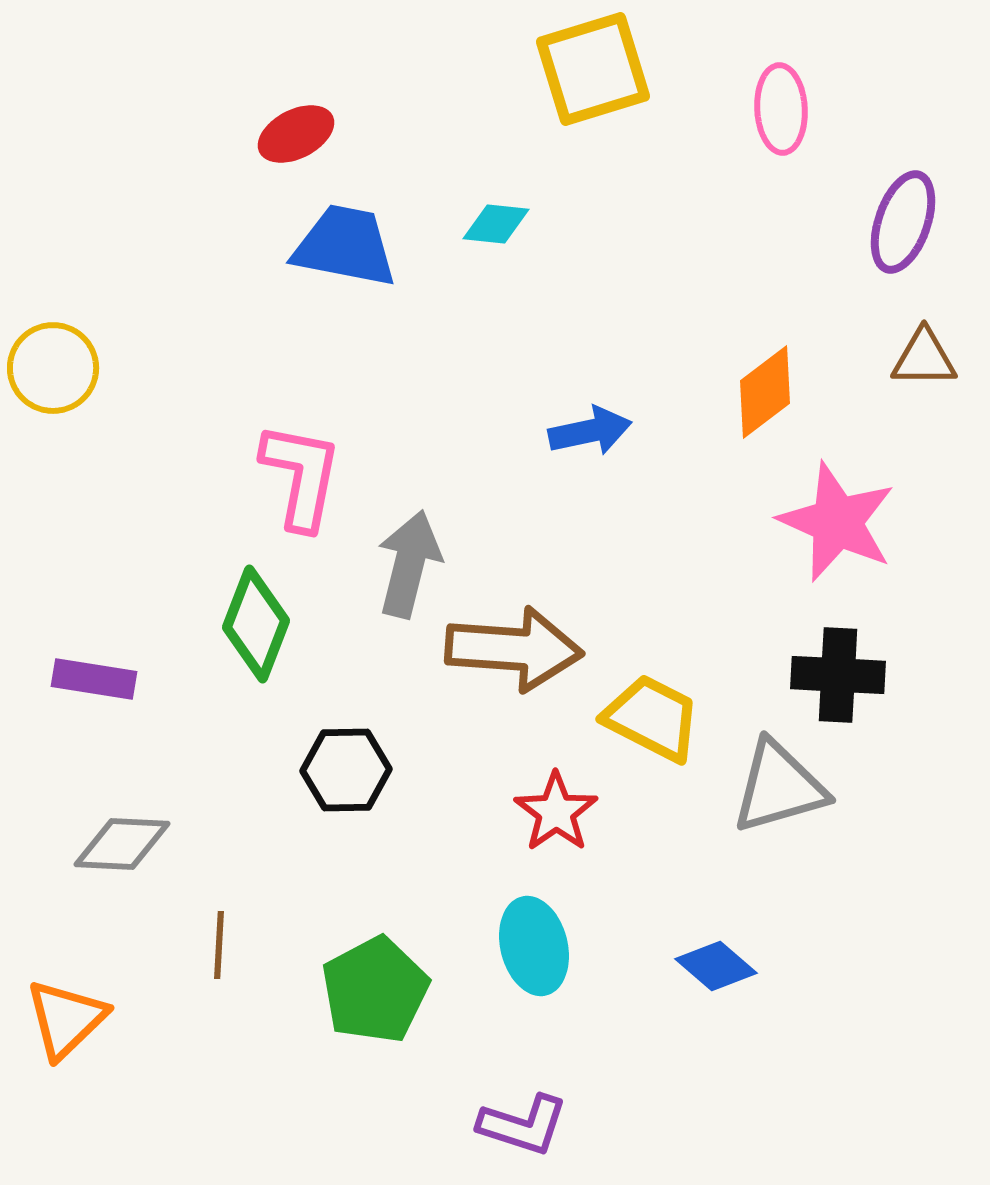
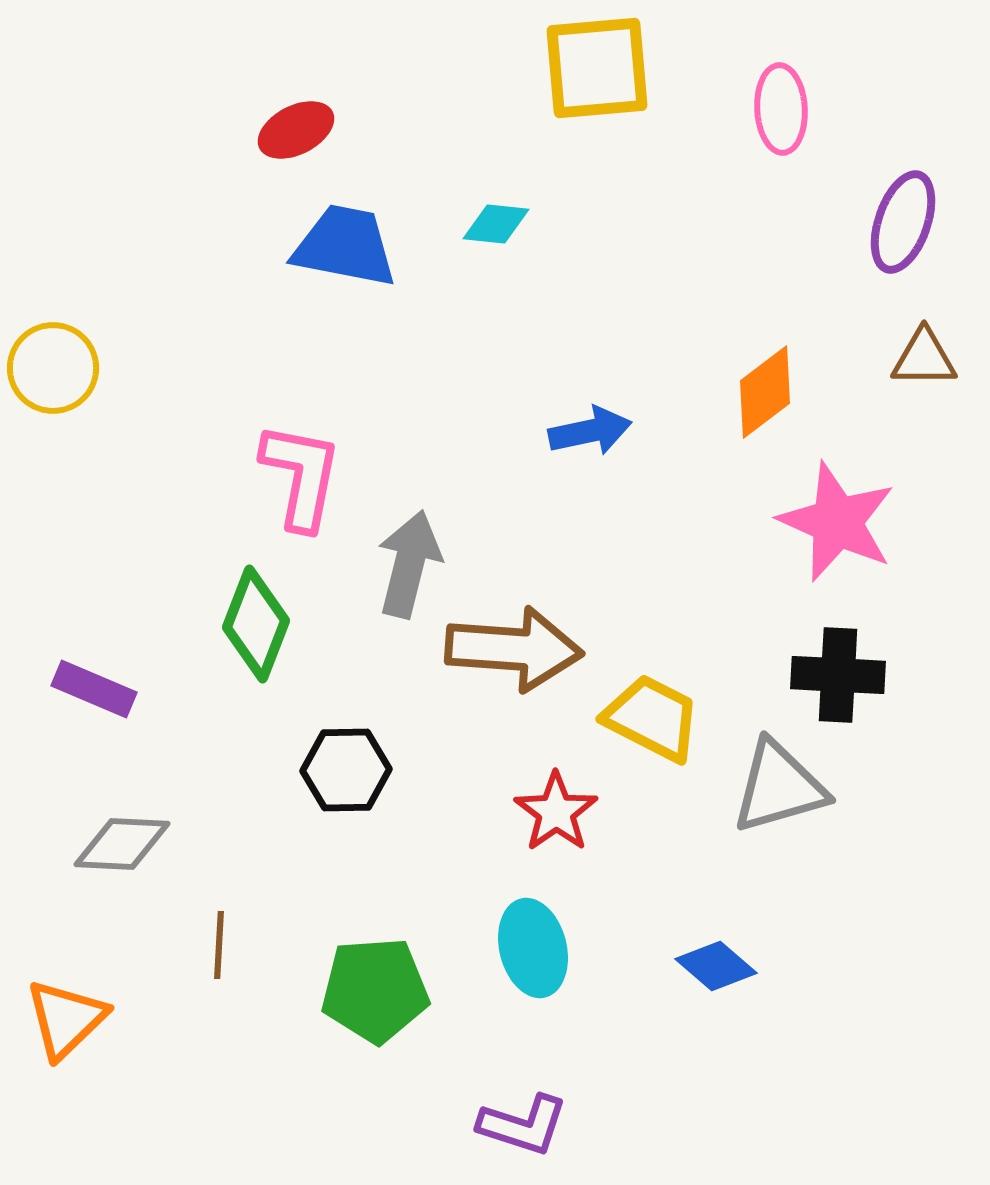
yellow square: moved 4 px right, 1 px up; rotated 12 degrees clockwise
red ellipse: moved 4 px up
purple rectangle: moved 10 px down; rotated 14 degrees clockwise
cyan ellipse: moved 1 px left, 2 px down
green pentagon: rotated 24 degrees clockwise
